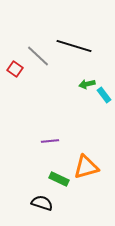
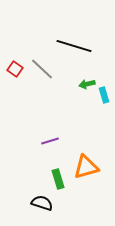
gray line: moved 4 px right, 13 px down
cyan rectangle: rotated 21 degrees clockwise
purple line: rotated 12 degrees counterclockwise
green rectangle: moved 1 px left; rotated 48 degrees clockwise
